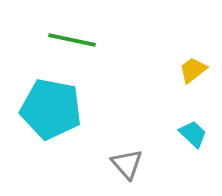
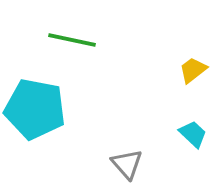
cyan pentagon: moved 16 px left
